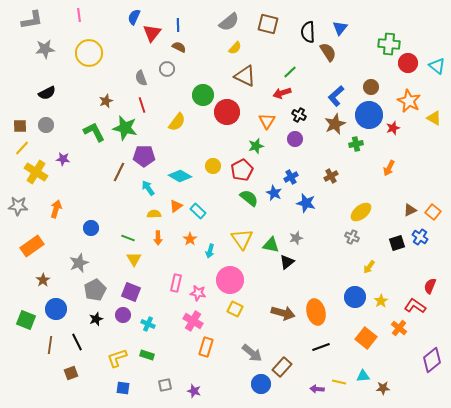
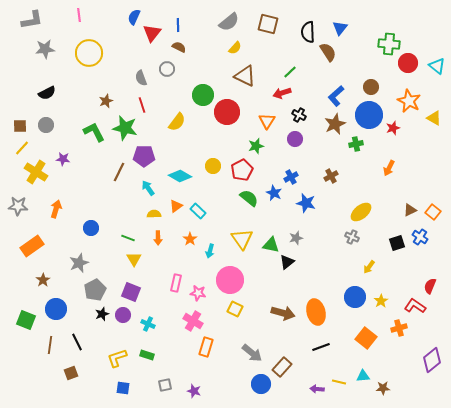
black star at (96, 319): moved 6 px right, 5 px up
orange cross at (399, 328): rotated 35 degrees clockwise
